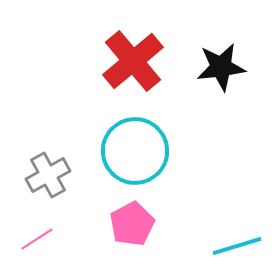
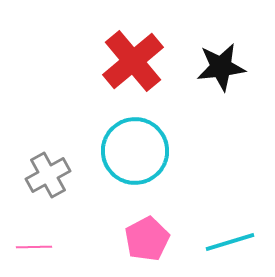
pink pentagon: moved 15 px right, 15 px down
pink line: moved 3 px left, 8 px down; rotated 32 degrees clockwise
cyan line: moved 7 px left, 4 px up
